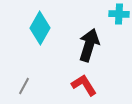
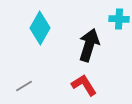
cyan cross: moved 5 px down
gray line: rotated 30 degrees clockwise
